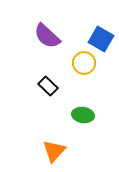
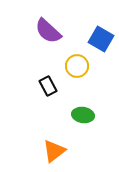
purple semicircle: moved 1 px right, 5 px up
yellow circle: moved 7 px left, 3 px down
black rectangle: rotated 18 degrees clockwise
orange triangle: rotated 10 degrees clockwise
